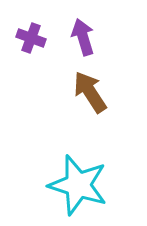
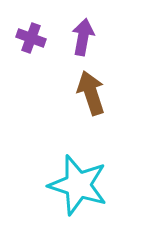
purple arrow: rotated 27 degrees clockwise
brown arrow: moved 1 px right, 1 px down; rotated 15 degrees clockwise
